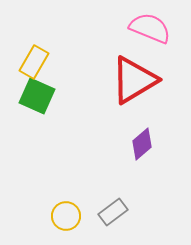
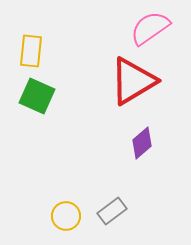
pink semicircle: rotated 57 degrees counterclockwise
yellow rectangle: moved 3 px left, 11 px up; rotated 24 degrees counterclockwise
red triangle: moved 1 px left, 1 px down
purple diamond: moved 1 px up
gray rectangle: moved 1 px left, 1 px up
